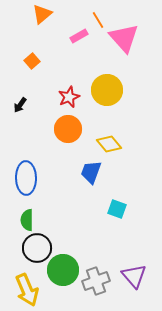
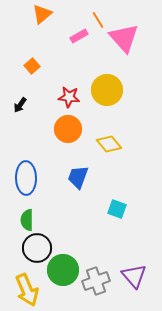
orange square: moved 5 px down
red star: rotated 30 degrees clockwise
blue trapezoid: moved 13 px left, 5 px down
